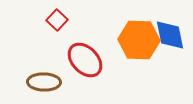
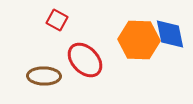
red square: rotated 15 degrees counterclockwise
blue diamond: moved 1 px up
brown ellipse: moved 6 px up
